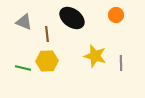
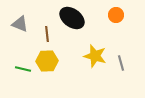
gray triangle: moved 4 px left, 2 px down
gray line: rotated 14 degrees counterclockwise
green line: moved 1 px down
